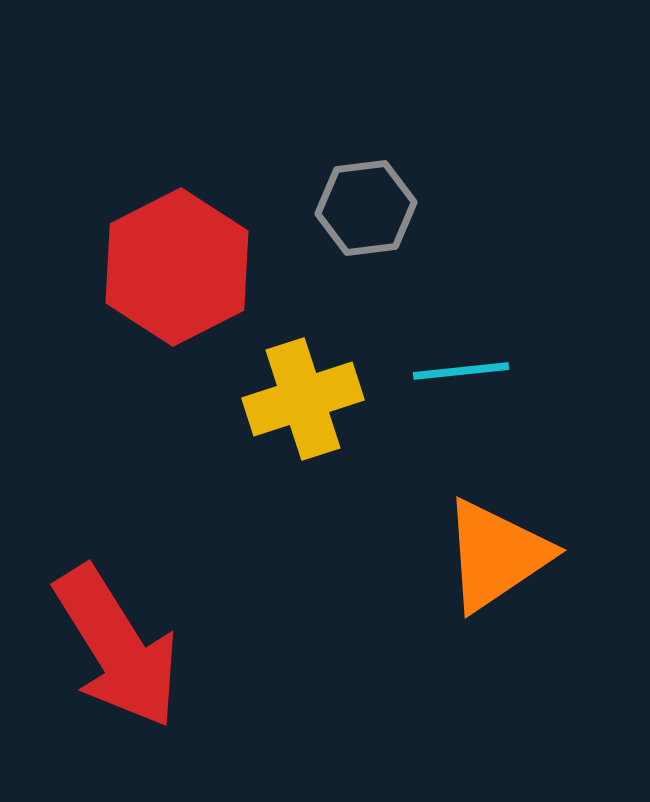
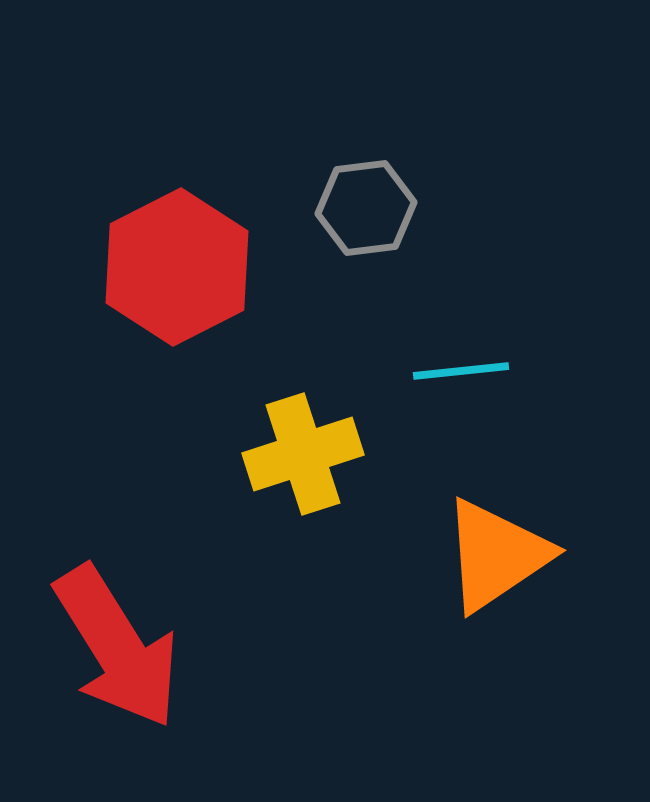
yellow cross: moved 55 px down
